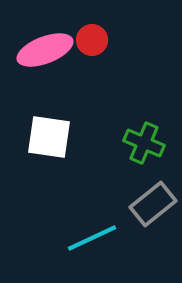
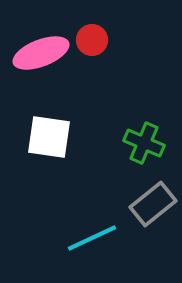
pink ellipse: moved 4 px left, 3 px down
